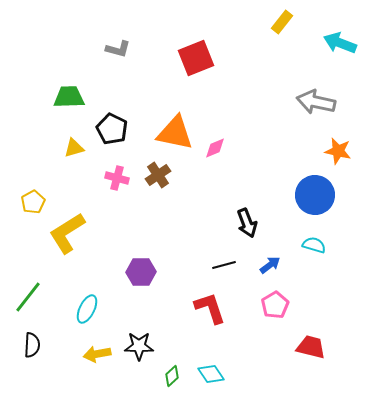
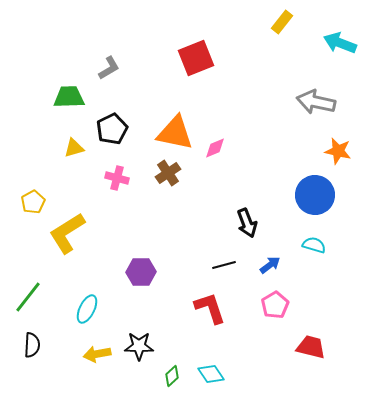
gray L-shape: moved 9 px left, 19 px down; rotated 45 degrees counterclockwise
black pentagon: rotated 20 degrees clockwise
brown cross: moved 10 px right, 2 px up
